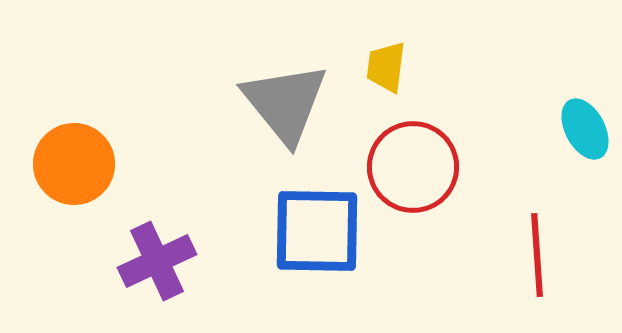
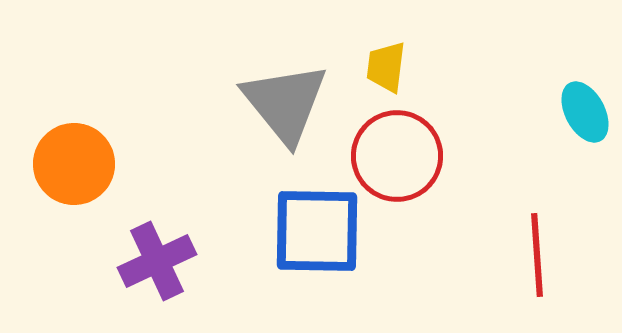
cyan ellipse: moved 17 px up
red circle: moved 16 px left, 11 px up
